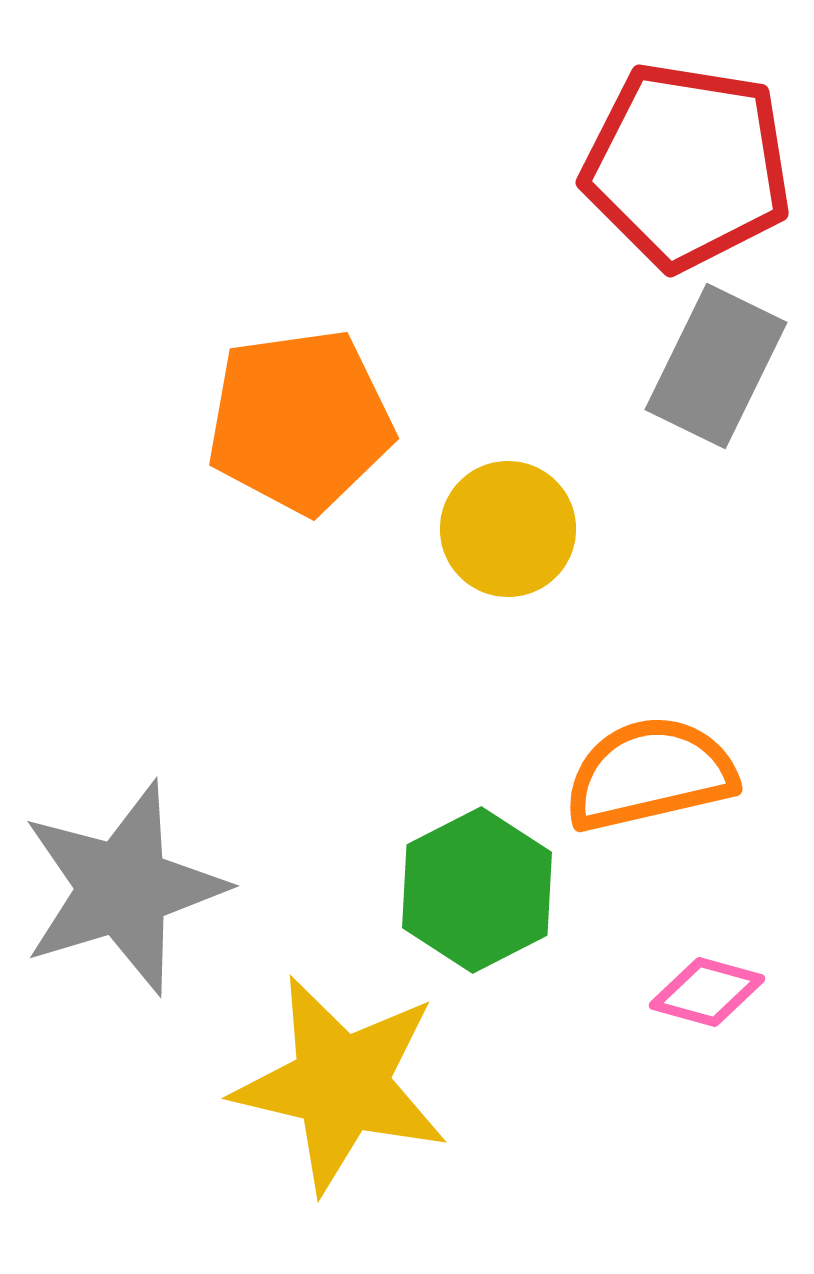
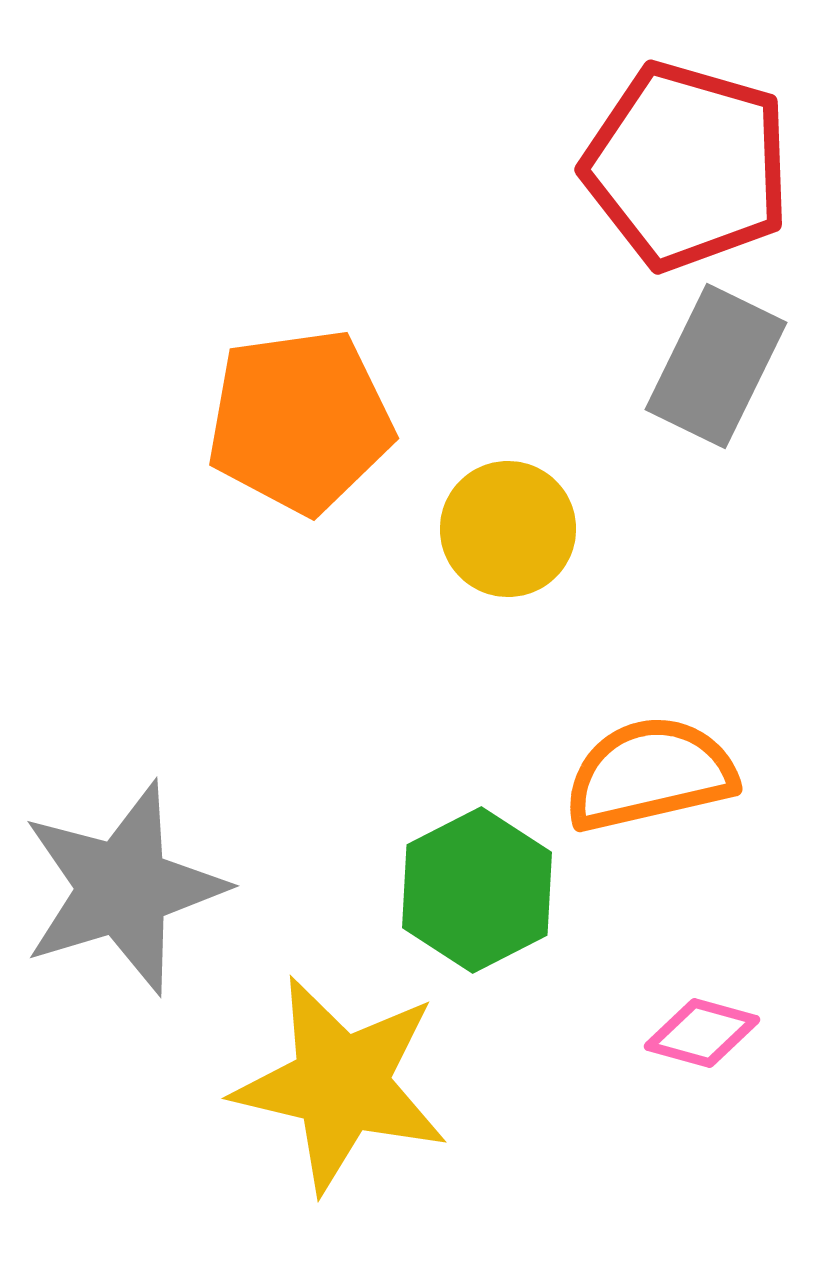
red pentagon: rotated 7 degrees clockwise
pink diamond: moved 5 px left, 41 px down
